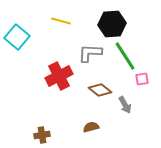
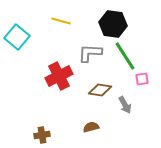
black hexagon: moved 1 px right; rotated 12 degrees clockwise
brown diamond: rotated 30 degrees counterclockwise
